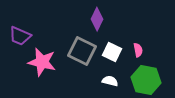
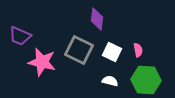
purple diamond: rotated 20 degrees counterclockwise
gray square: moved 3 px left, 1 px up
green hexagon: rotated 8 degrees counterclockwise
